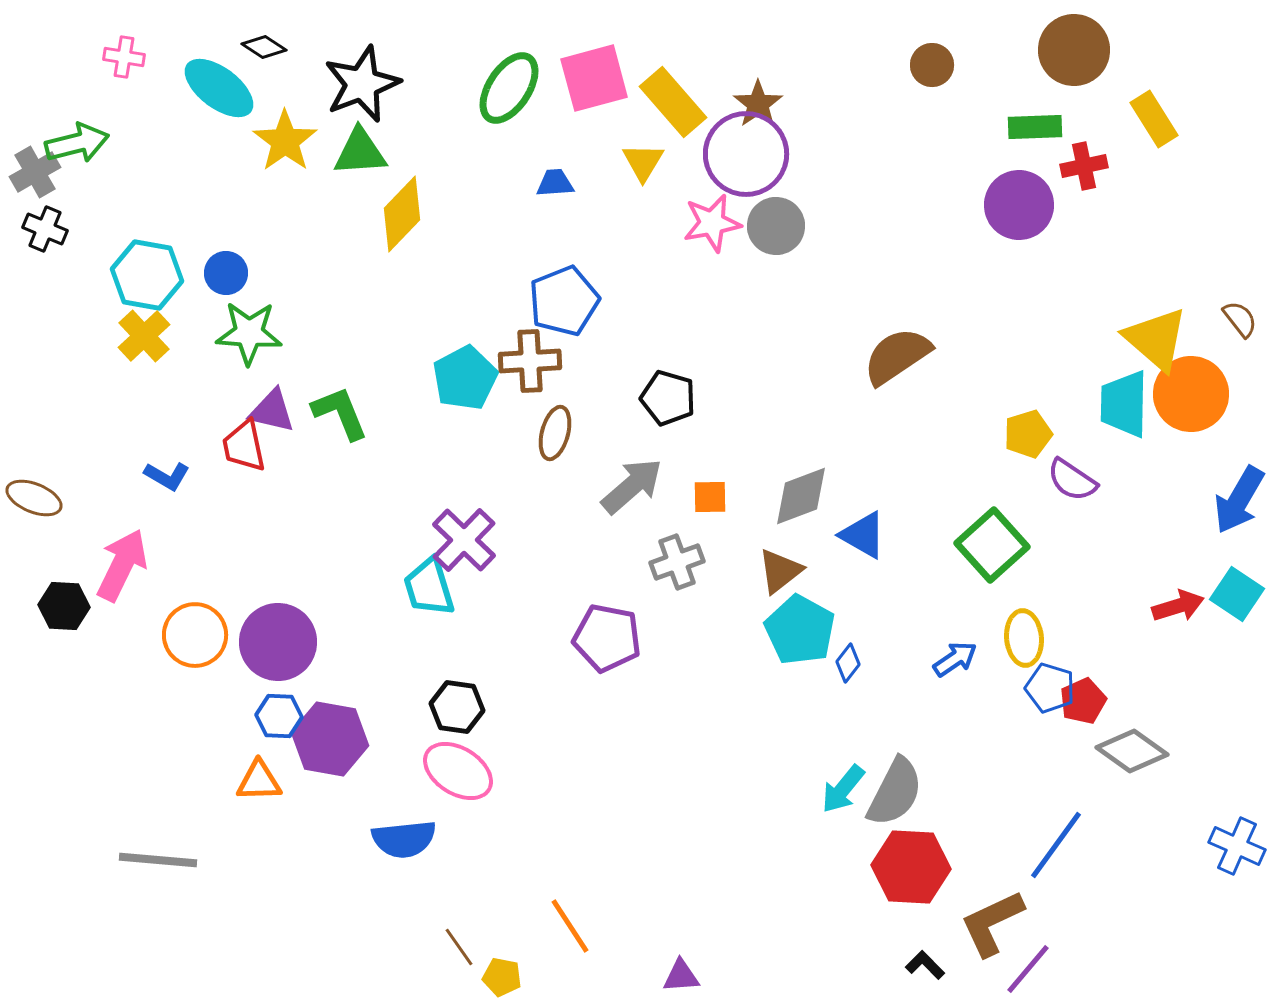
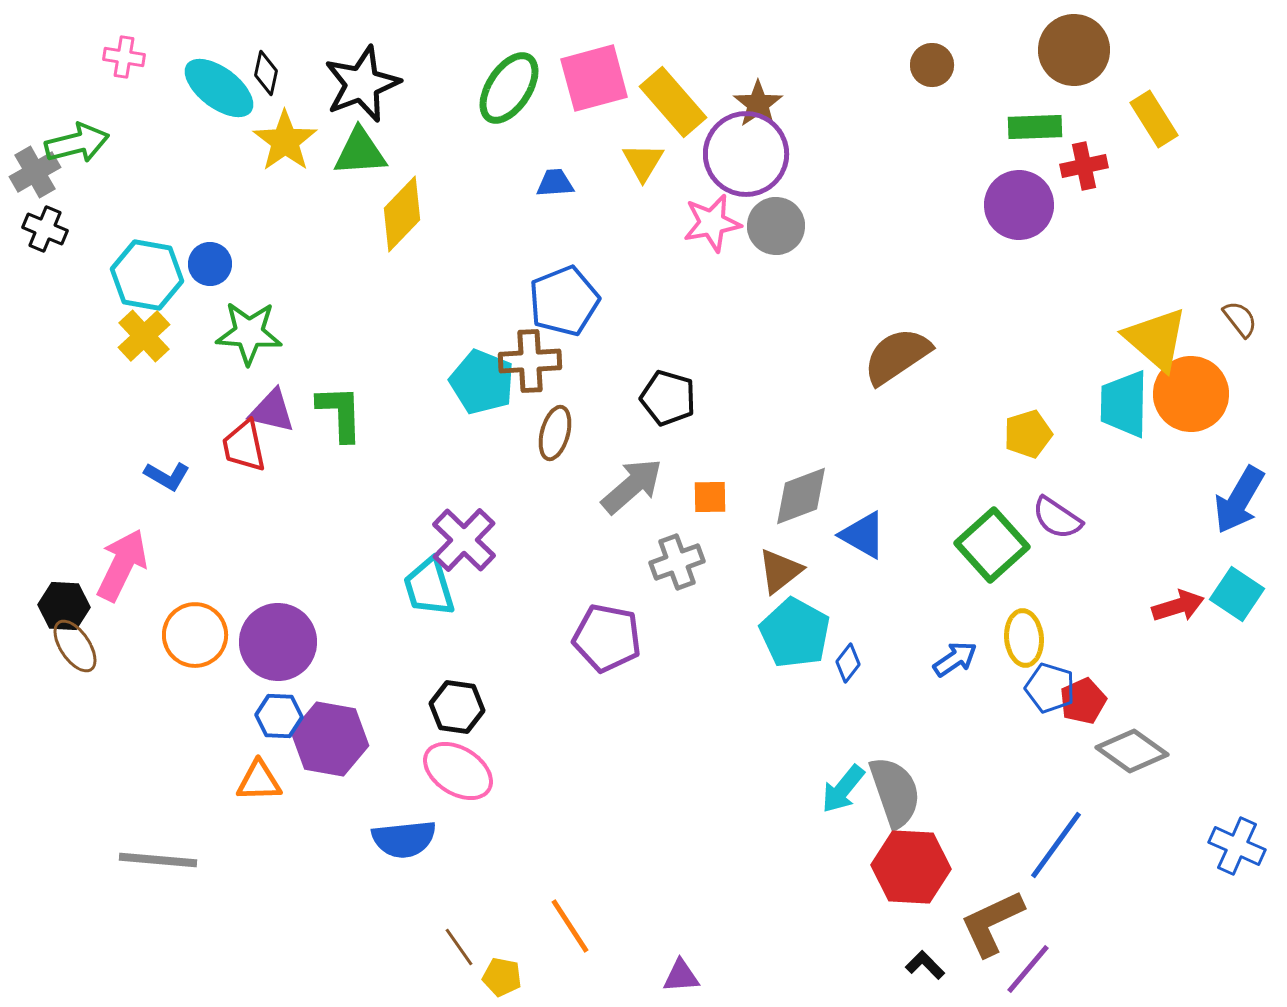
black diamond at (264, 47): moved 2 px right, 26 px down; rotated 69 degrees clockwise
blue circle at (226, 273): moved 16 px left, 9 px up
cyan pentagon at (465, 378): moved 17 px right, 4 px down; rotated 22 degrees counterclockwise
green L-shape at (340, 413): rotated 20 degrees clockwise
purple semicircle at (1072, 480): moved 15 px left, 38 px down
brown ellipse at (34, 498): moved 41 px right, 148 px down; rotated 34 degrees clockwise
cyan pentagon at (800, 630): moved 5 px left, 3 px down
gray semicircle at (895, 792): rotated 46 degrees counterclockwise
